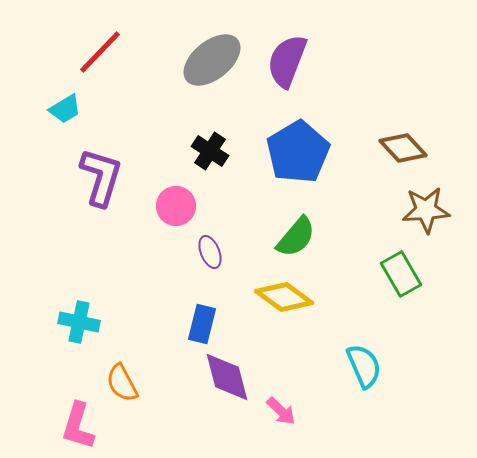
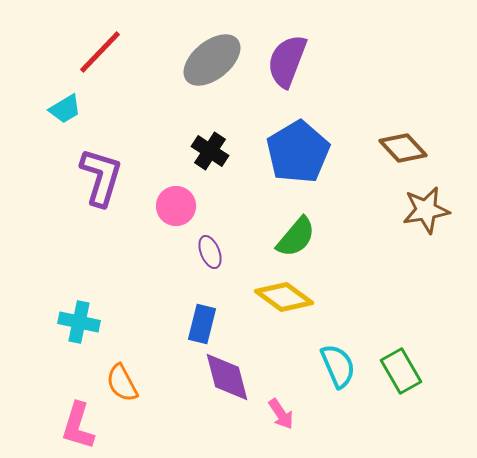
brown star: rotated 6 degrees counterclockwise
green rectangle: moved 97 px down
cyan semicircle: moved 26 px left
pink arrow: moved 3 px down; rotated 12 degrees clockwise
